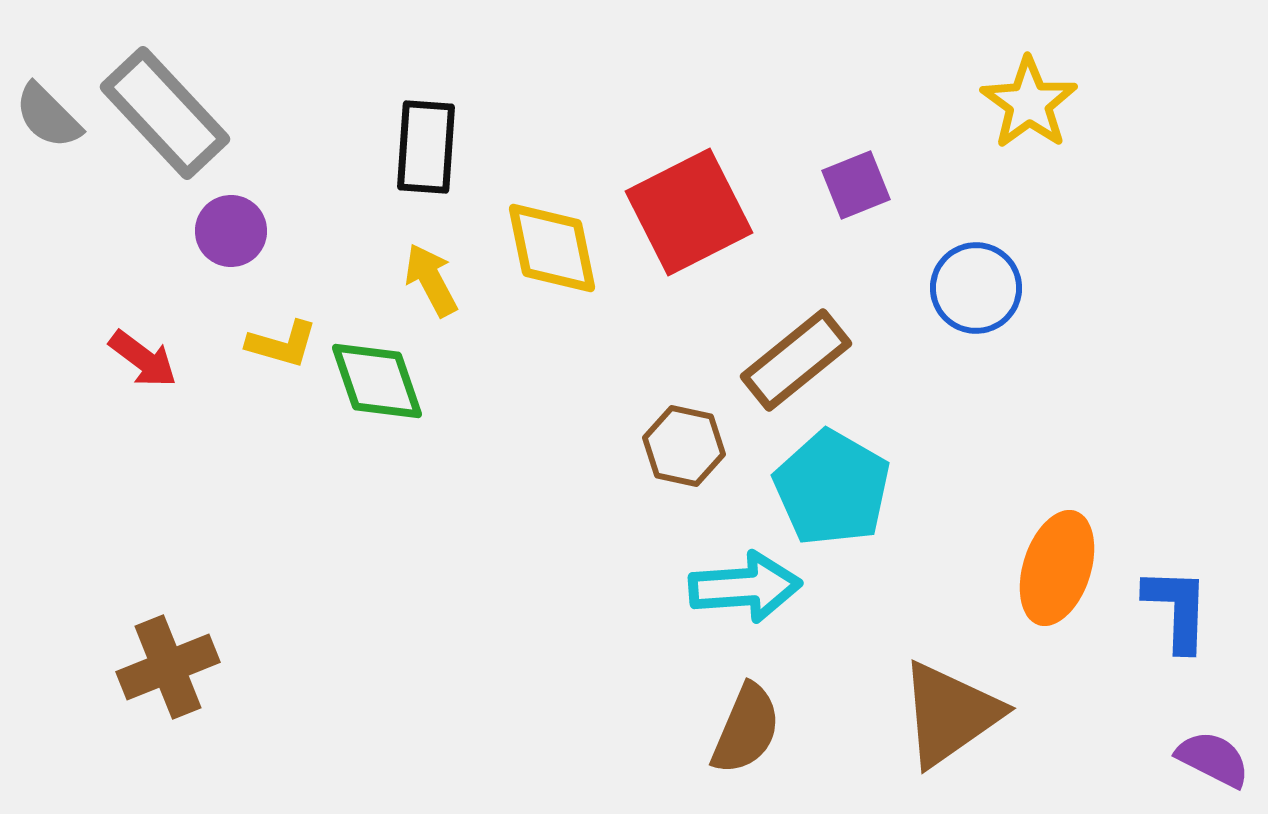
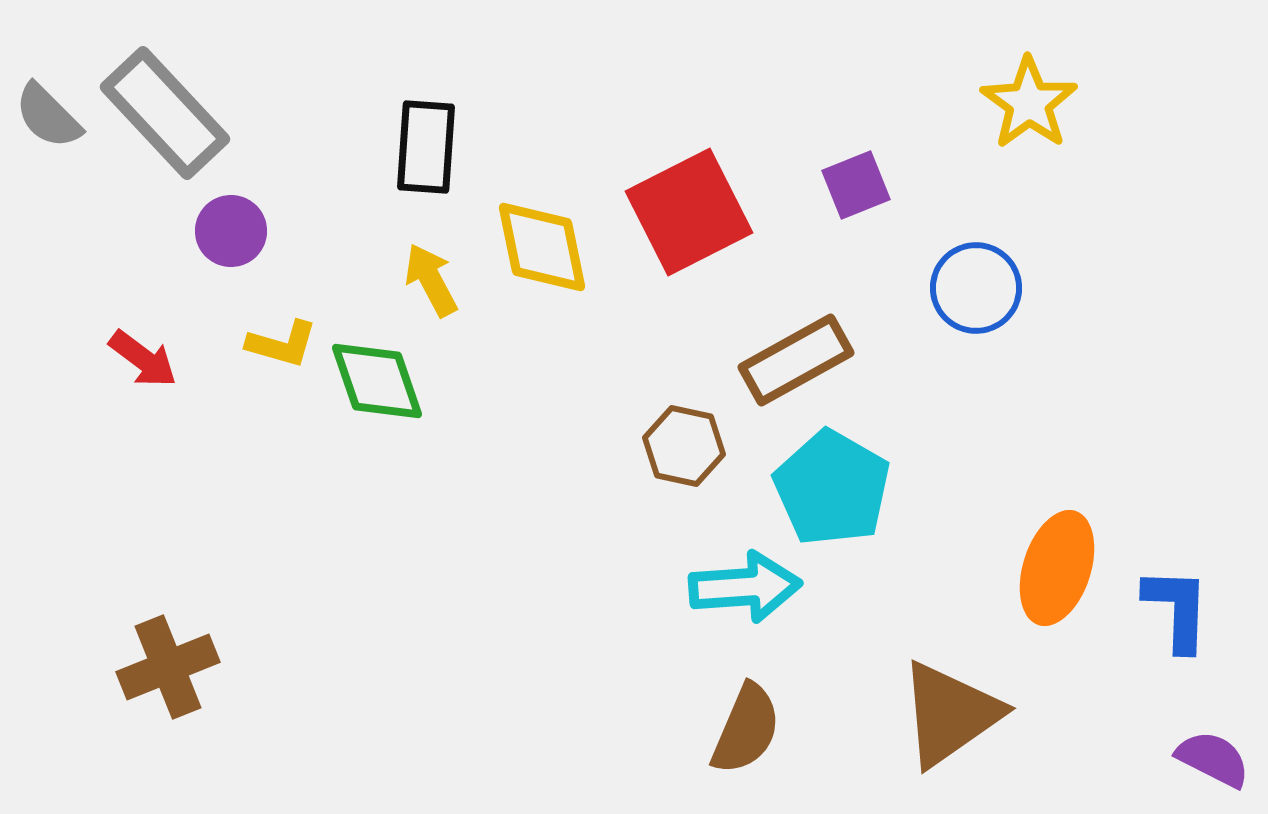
yellow diamond: moved 10 px left, 1 px up
brown rectangle: rotated 10 degrees clockwise
